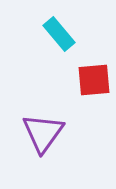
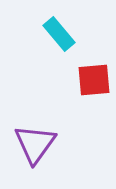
purple triangle: moved 8 px left, 11 px down
